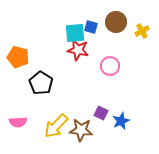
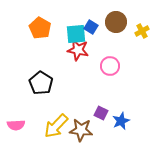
blue square: rotated 16 degrees clockwise
cyan square: moved 1 px right, 1 px down
orange pentagon: moved 22 px right, 29 px up; rotated 15 degrees clockwise
pink semicircle: moved 2 px left, 3 px down
